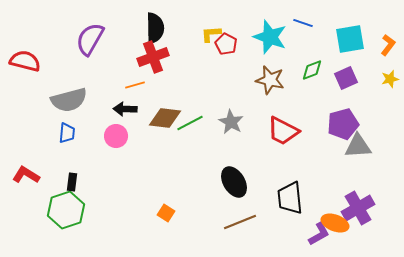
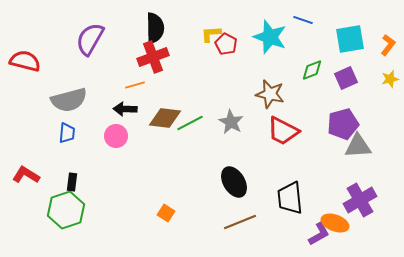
blue line: moved 3 px up
brown star: moved 14 px down
purple cross: moved 2 px right, 8 px up
